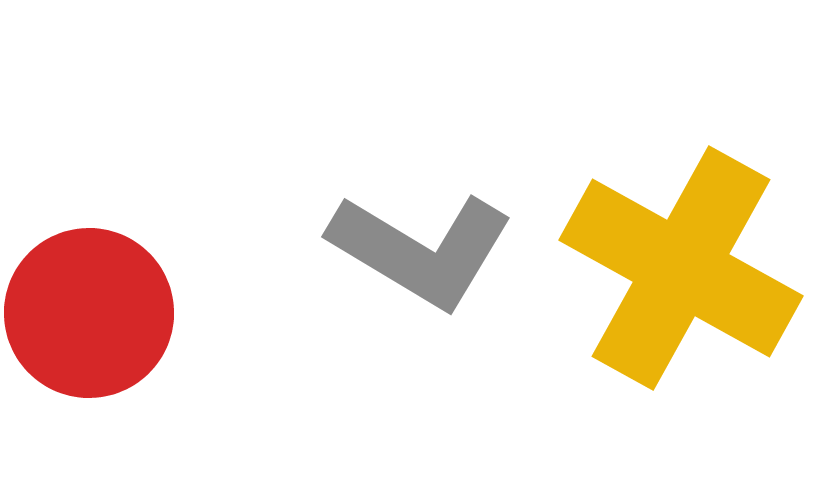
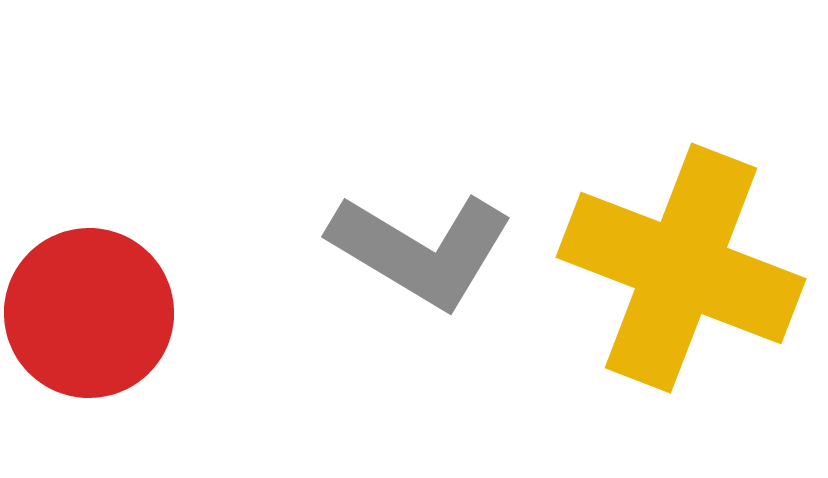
yellow cross: rotated 8 degrees counterclockwise
